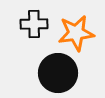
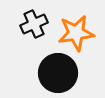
black cross: rotated 24 degrees counterclockwise
